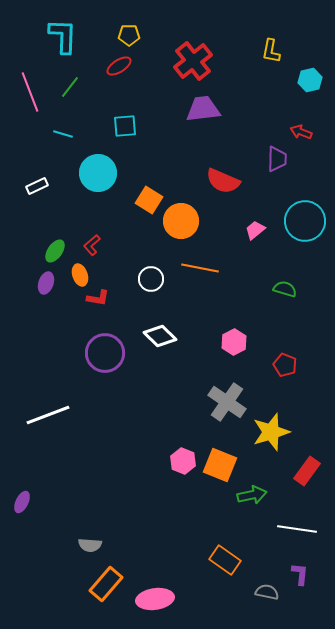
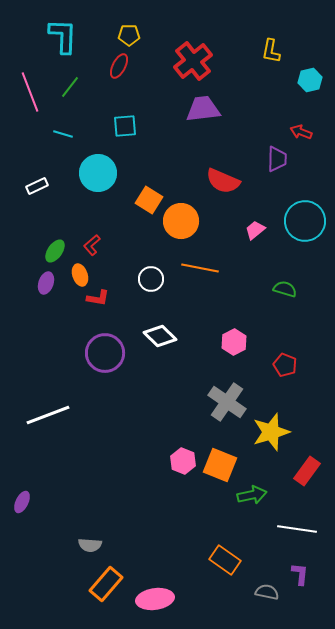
red ellipse at (119, 66): rotated 30 degrees counterclockwise
